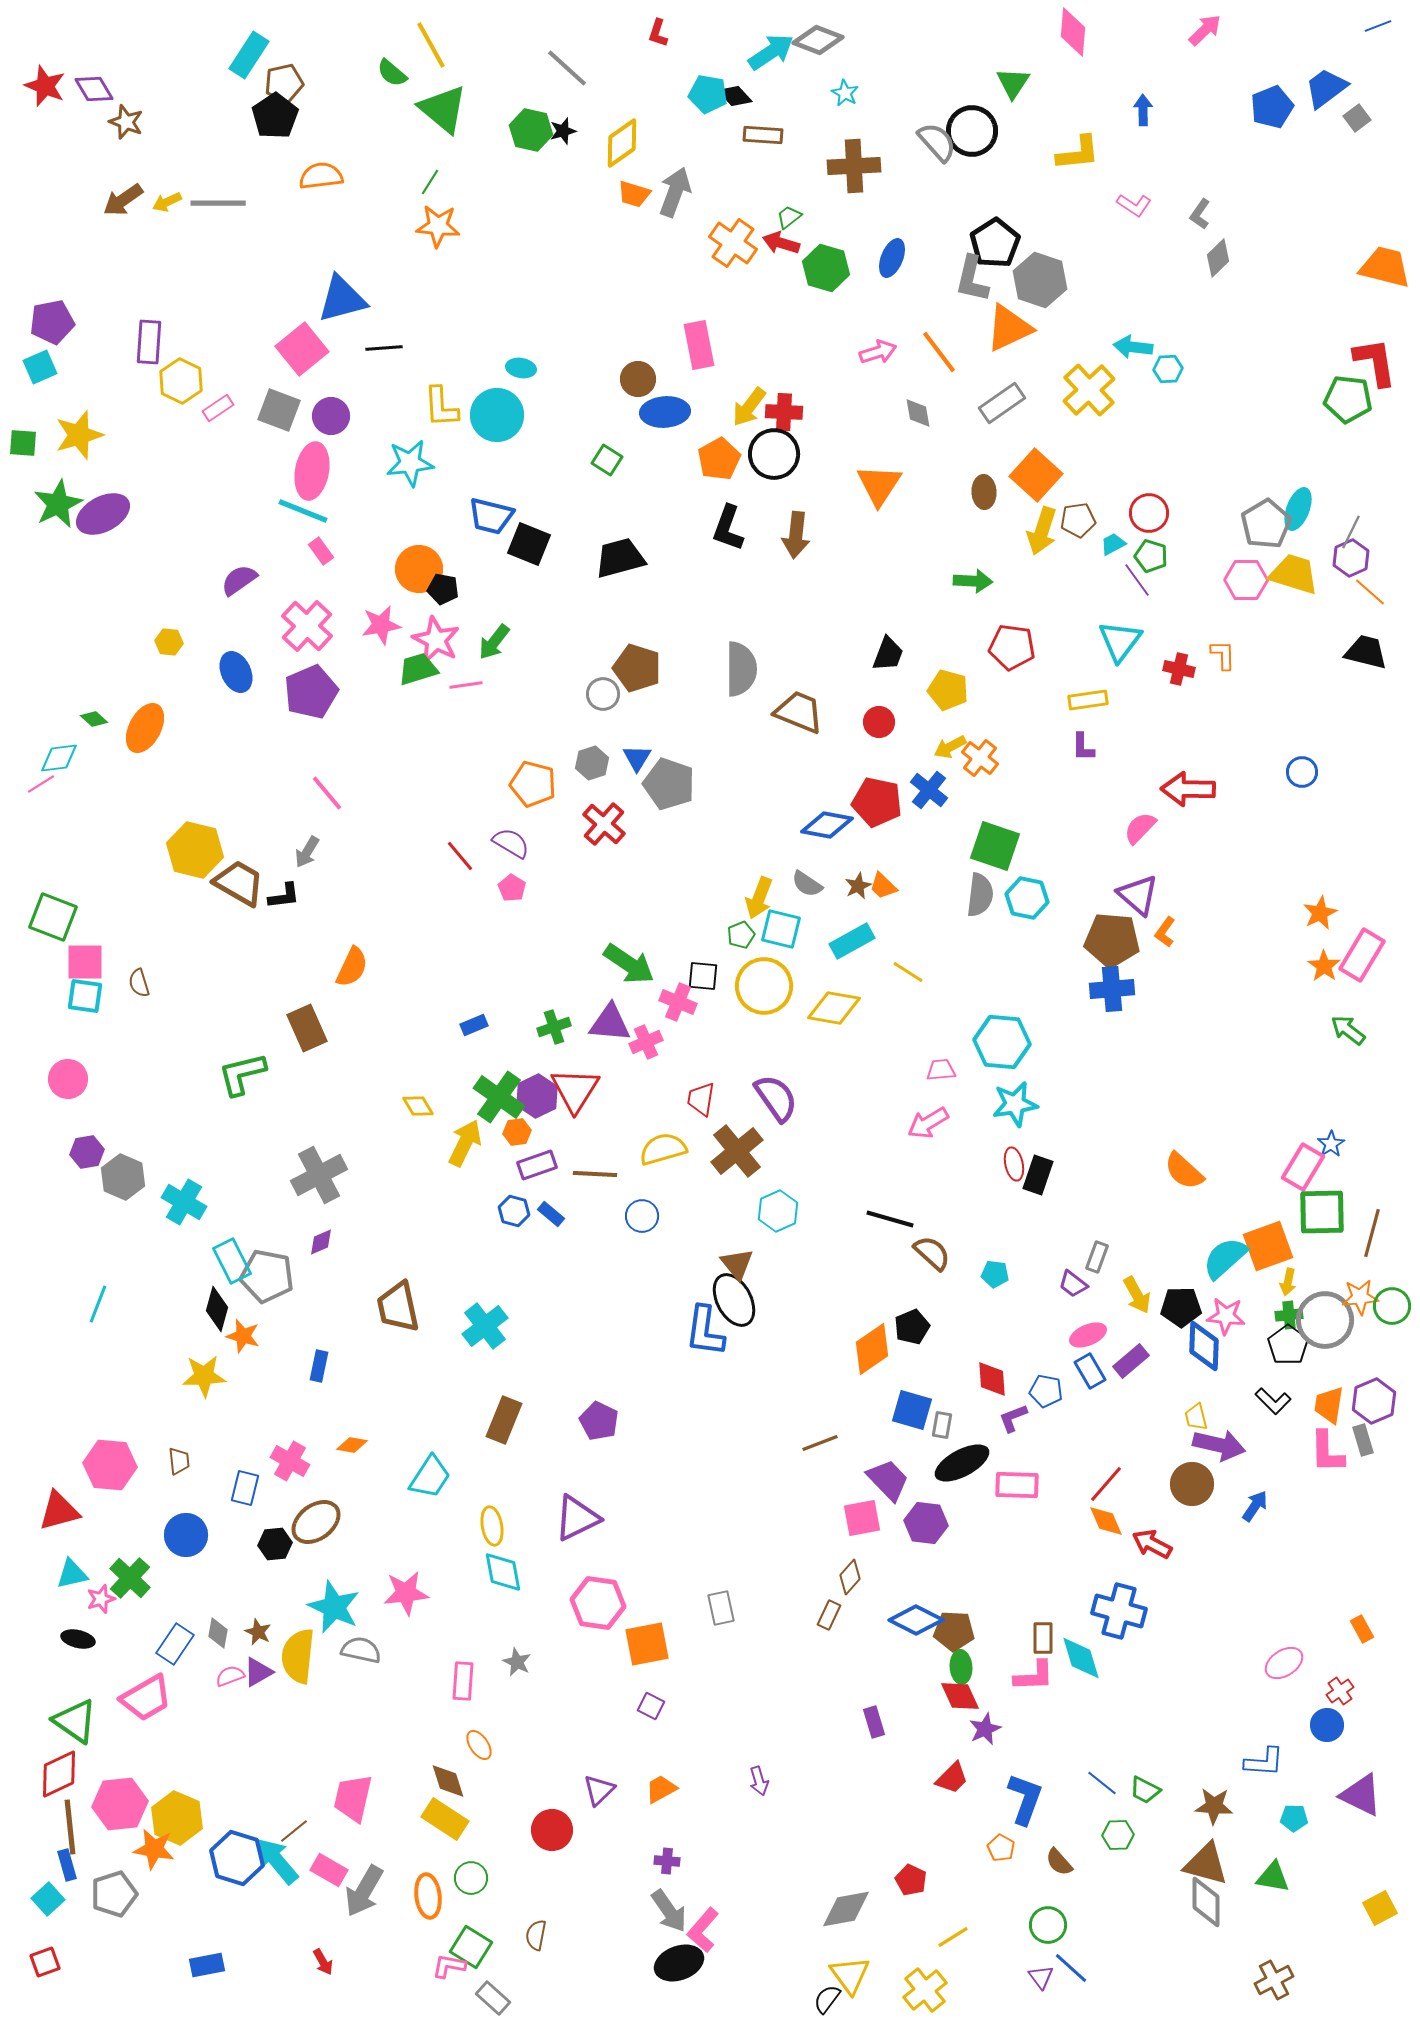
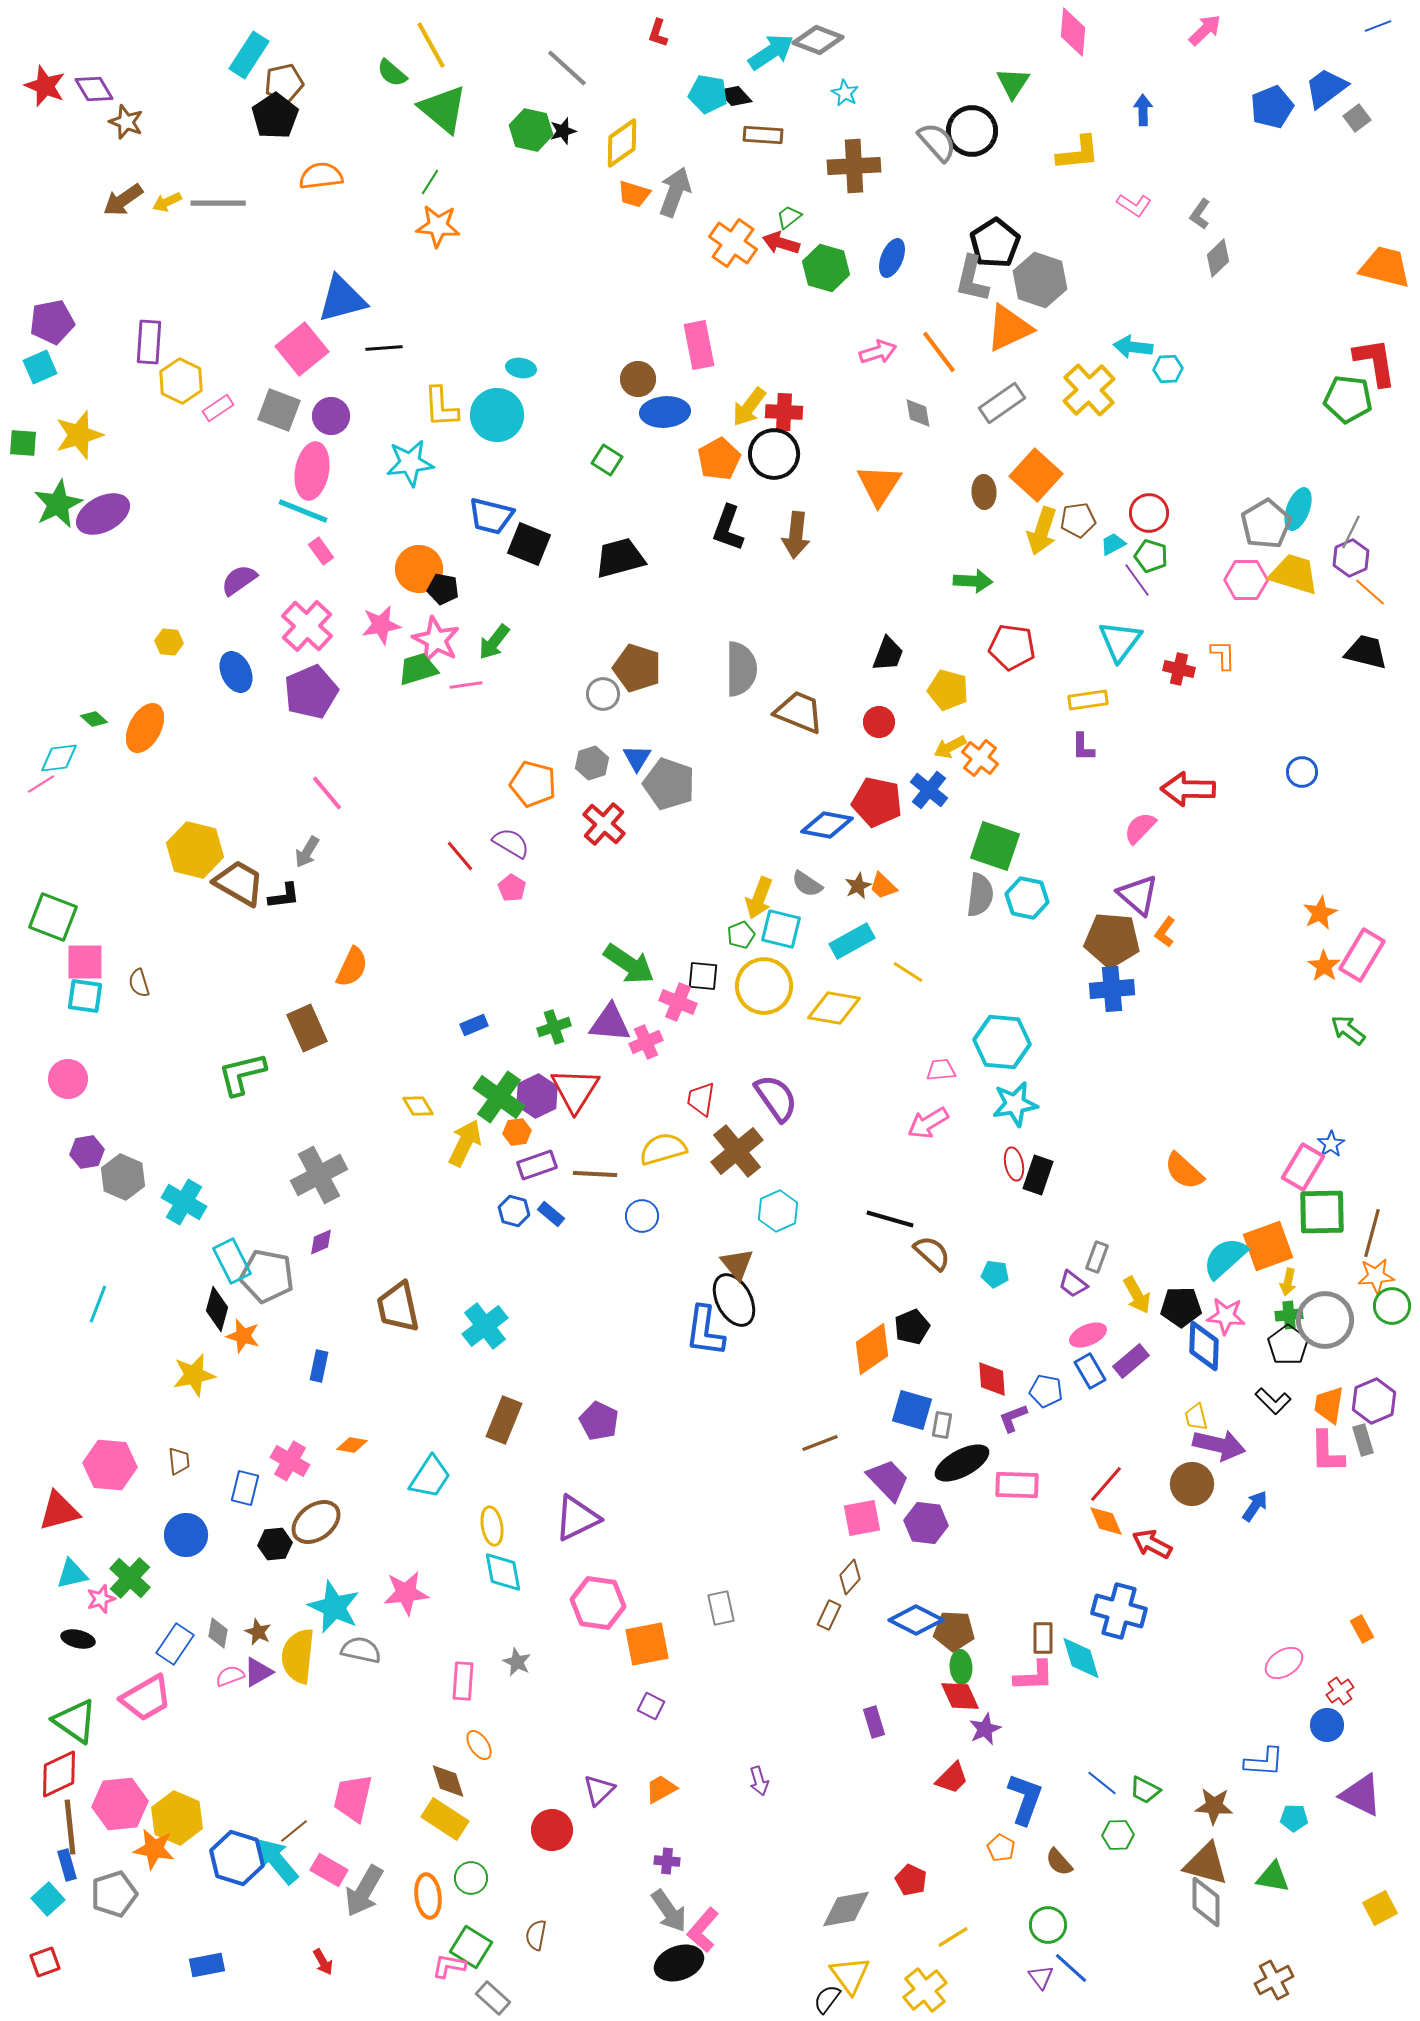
orange star at (1360, 1297): moved 16 px right, 21 px up
yellow star at (204, 1376): moved 10 px left, 1 px up; rotated 9 degrees counterclockwise
